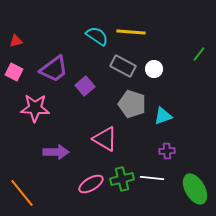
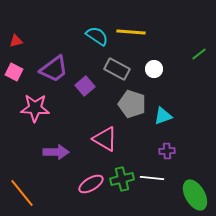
green line: rotated 14 degrees clockwise
gray rectangle: moved 6 px left, 3 px down
green ellipse: moved 6 px down
